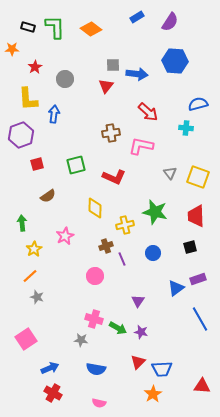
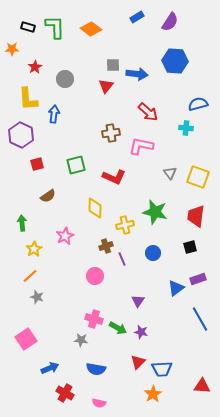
purple hexagon at (21, 135): rotated 15 degrees counterclockwise
red trapezoid at (196, 216): rotated 10 degrees clockwise
red cross at (53, 393): moved 12 px right
